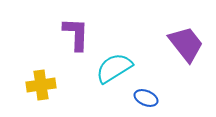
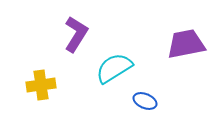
purple L-shape: rotated 30 degrees clockwise
purple trapezoid: rotated 63 degrees counterclockwise
blue ellipse: moved 1 px left, 3 px down
